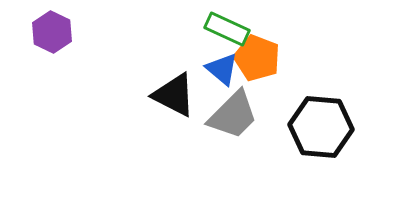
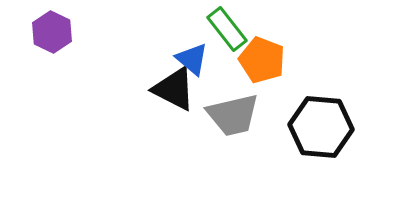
green rectangle: rotated 27 degrees clockwise
orange pentagon: moved 5 px right, 2 px down
blue triangle: moved 30 px left, 10 px up
black triangle: moved 6 px up
gray trapezoid: rotated 32 degrees clockwise
